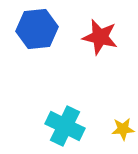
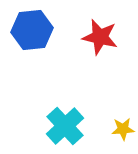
blue hexagon: moved 5 px left, 1 px down
cyan cross: rotated 21 degrees clockwise
